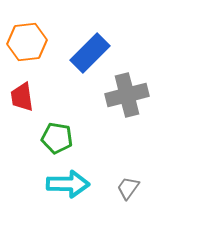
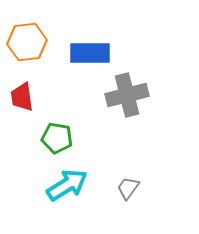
blue rectangle: rotated 45 degrees clockwise
cyan arrow: moved 1 px left, 1 px down; rotated 33 degrees counterclockwise
